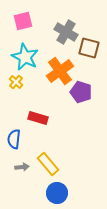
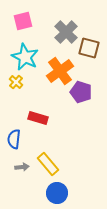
gray cross: rotated 15 degrees clockwise
